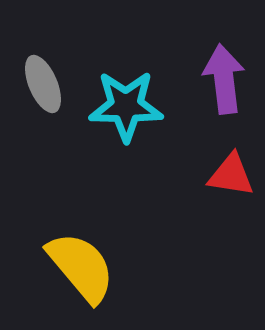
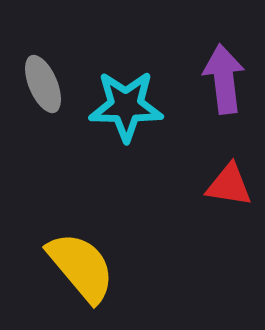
red triangle: moved 2 px left, 10 px down
